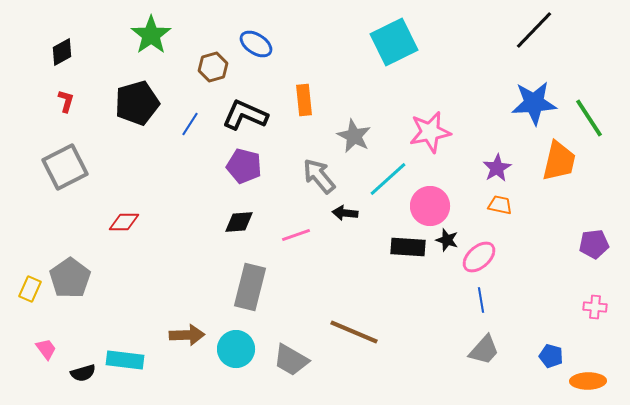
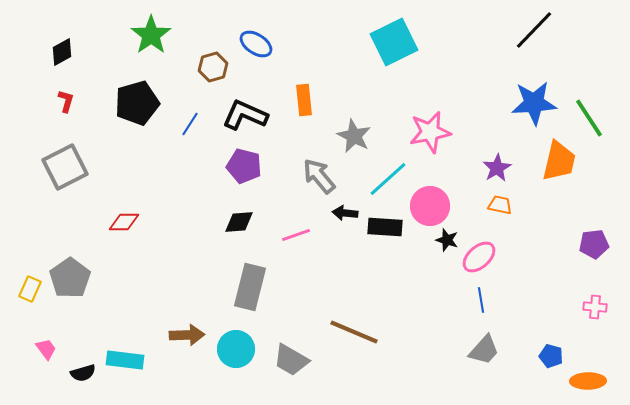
black rectangle at (408, 247): moved 23 px left, 20 px up
